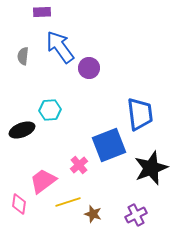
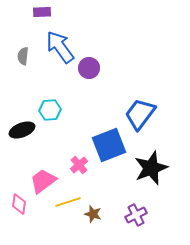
blue trapezoid: rotated 136 degrees counterclockwise
